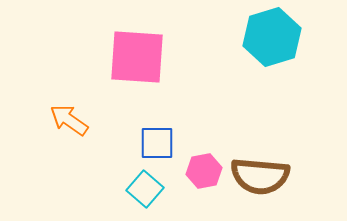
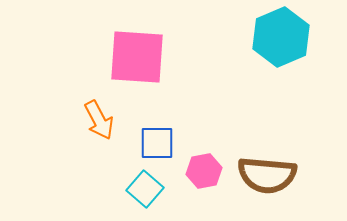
cyan hexagon: moved 9 px right; rotated 6 degrees counterclockwise
orange arrow: moved 30 px right; rotated 153 degrees counterclockwise
brown semicircle: moved 7 px right, 1 px up
